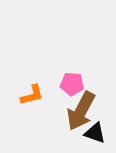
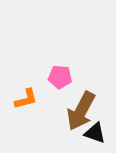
pink pentagon: moved 12 px left, 7 px up
orange L-shape: moved 6 px left, 4 px down
